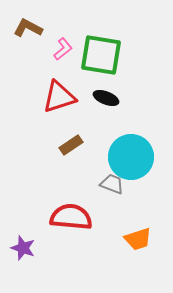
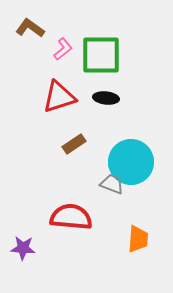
brown L-shape: moved 2 px right; rotated 8 degrees clockwise
green square: rotated 9 degrees counterclockwise
black ellipse: rotated 15 degrees counterclockwise
brown rectangle: moved 3 px right, 1 px up
cyan circle: moved 5 px down
orange trapezoid: rotated 68 degrees counterclockwise
purple star: rotated 15 degrees counterclockwise
